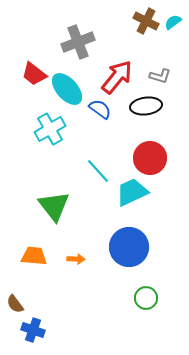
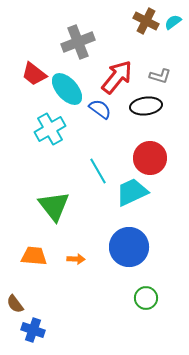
cyan line: rotated 12 degrees clockwise
